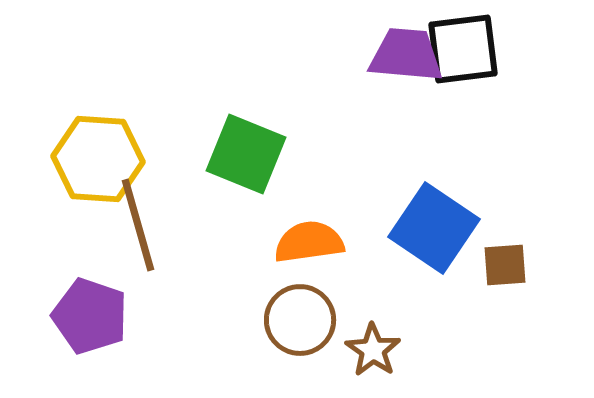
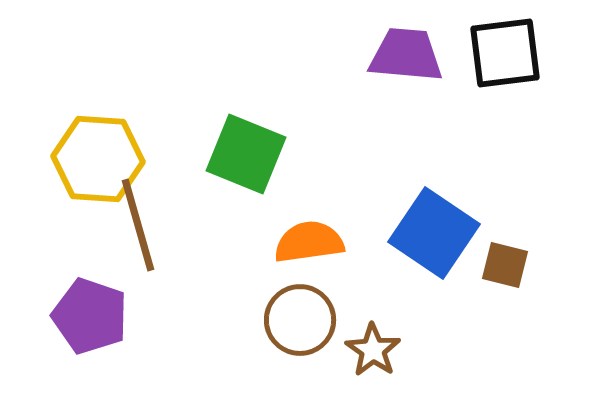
black square: moved 42 px right, 4 px down
blue square: moved 5 px down
brown square: rotated 18 degrees clockwise
